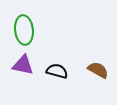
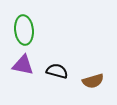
brown semicircle: moved 5 px left, 11 px down; rotated 135 degrees clockwise
